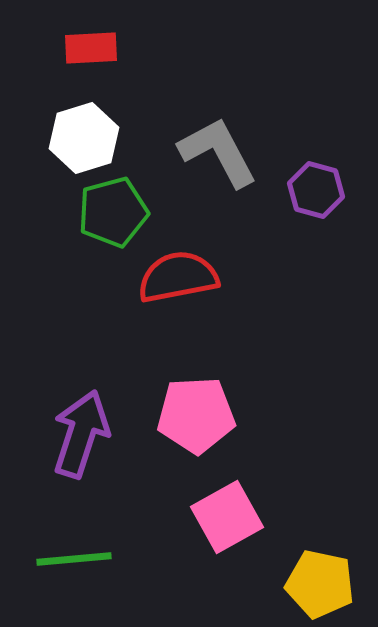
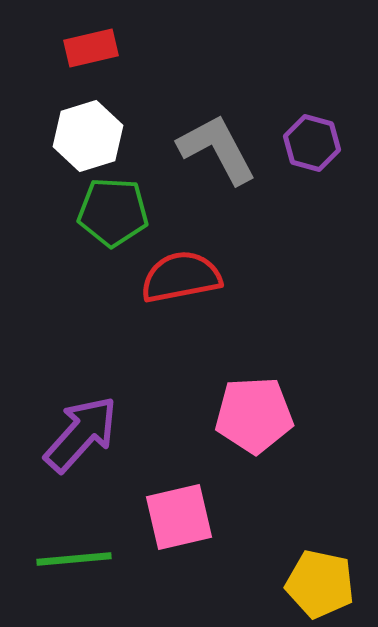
red rectangle: rotated 10 degrees counterclockwise
white hexagon: moved 4 px right, 2 px up
gray L-shape: moved 1 px left, 3 px up
purple hexagon: moved 4 px left, 47 px up
green pentagon: rotated 18 degrees clockwise
red semicircle: moved 3 px right
pink pentagon: moved 58 px right
purple arrow: rotated 24 degrees clockwise
pink square: moved 48 px left; rotated 16 degrees clockwise
